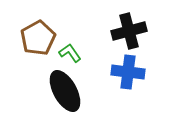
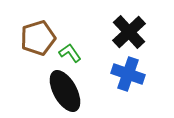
black cross: moved 1 px down; rotated 28 degrees counterclockwise
brown pentagon: rotated 12 degrees clockwise
blue cross: moved 2 px down; rotated 12 degrees clockwise
